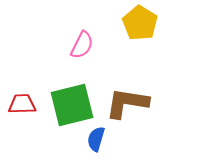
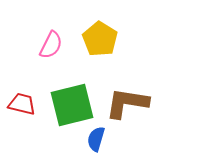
yellow pentagon: moved 40 px left, 16 px down
pink semicircle: moved 31 px left
red trapezoid: rotated 16 degrees clockwise
